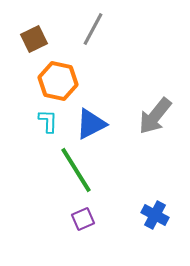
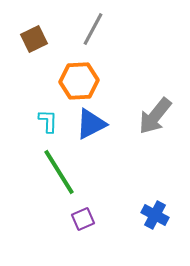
orange hexagon: moved 21 px right; rotated 15 degrees counterclockwise
green line: moved 17 px left, 2 px down
